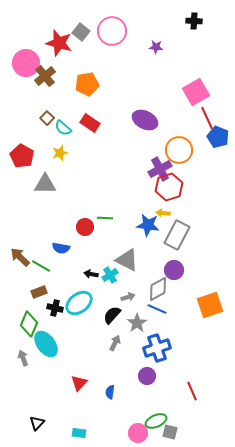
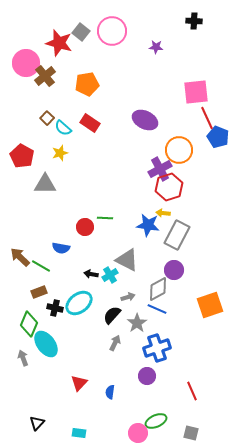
pink square at (196, 92): rotated 24 degrees clockwise
gray square at (170, 432): moved 21 px right, 1 px down
